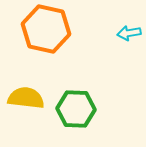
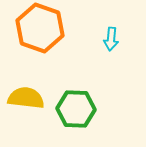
orange hexagon: moved 6 px left, 1 px up; rotated 6 degrees clockwise
cyan arrow: moved 18 px left, 6 px down; rotated 75 degrees counterclockwise
